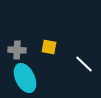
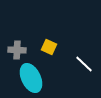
yellow square: rotated 14 degrees clockwise
cyan ellipse: moved 6 px right
